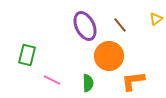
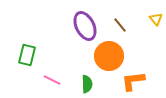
yellow triangle: rotated 32 degrees counterclockwise
green semicircle: moved 1 px left, 1 px down
